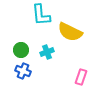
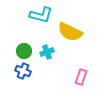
cyan L-shape: rotated 70 degrees counterclockwise
green circle: moved 3 px right, 1 px down
